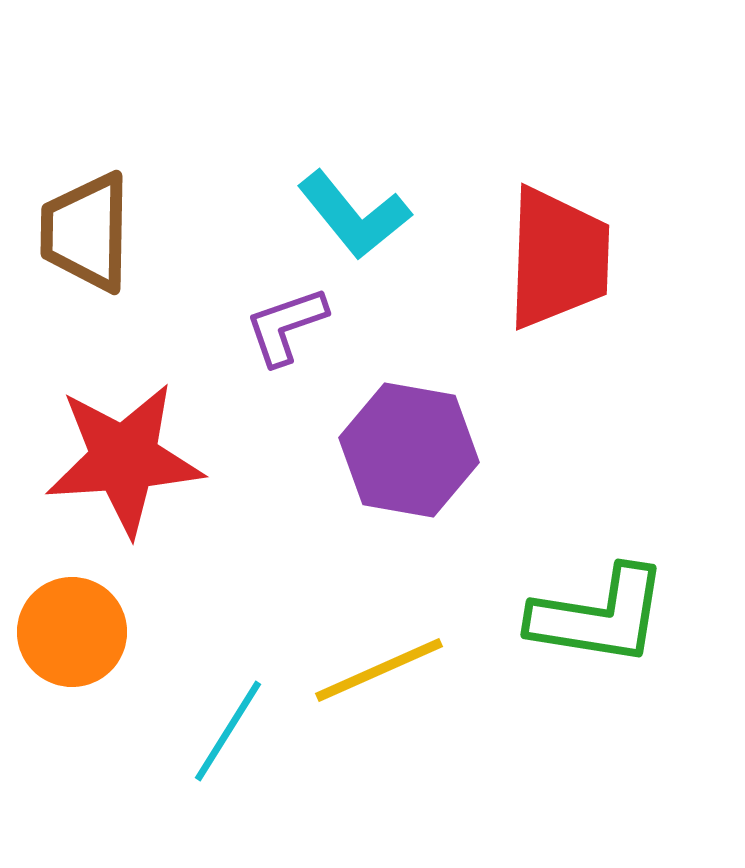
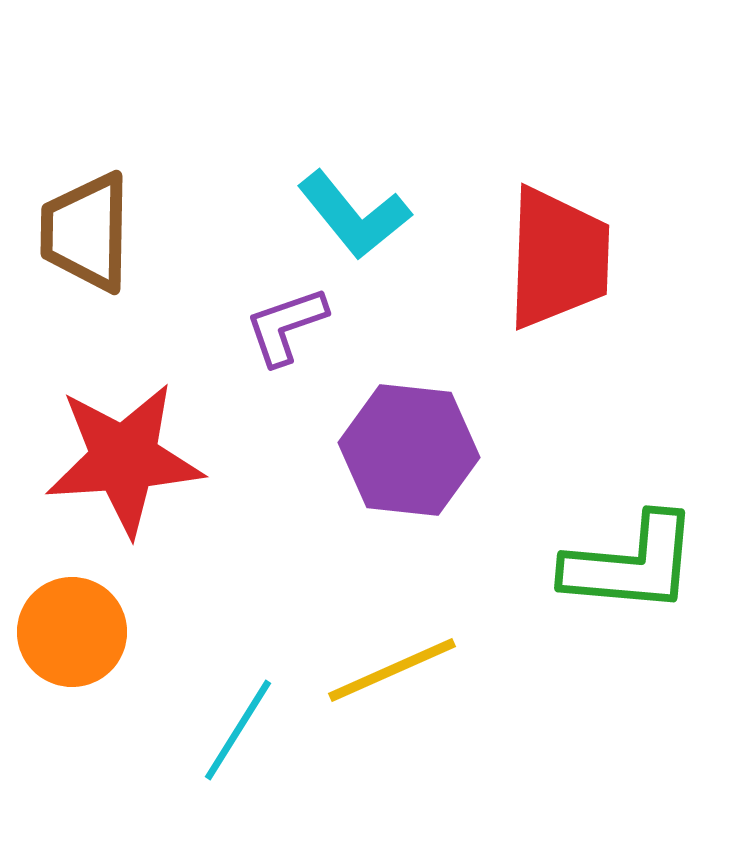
purple hexagon: rotated 4 degrees counterclockwise
green L-shape: moved 32 px right, 52 px up; rotated 4 degrees counterclockwise
yellow line: moved 13 px right
cyan line: moved 10 px right, 1 px up
